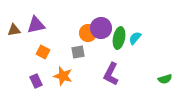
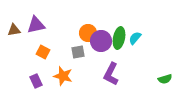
purple circle: moved 13 px down
